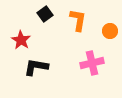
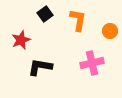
red star: rotated 18 degrees clockwise
black L-shape: moved 4 px right
